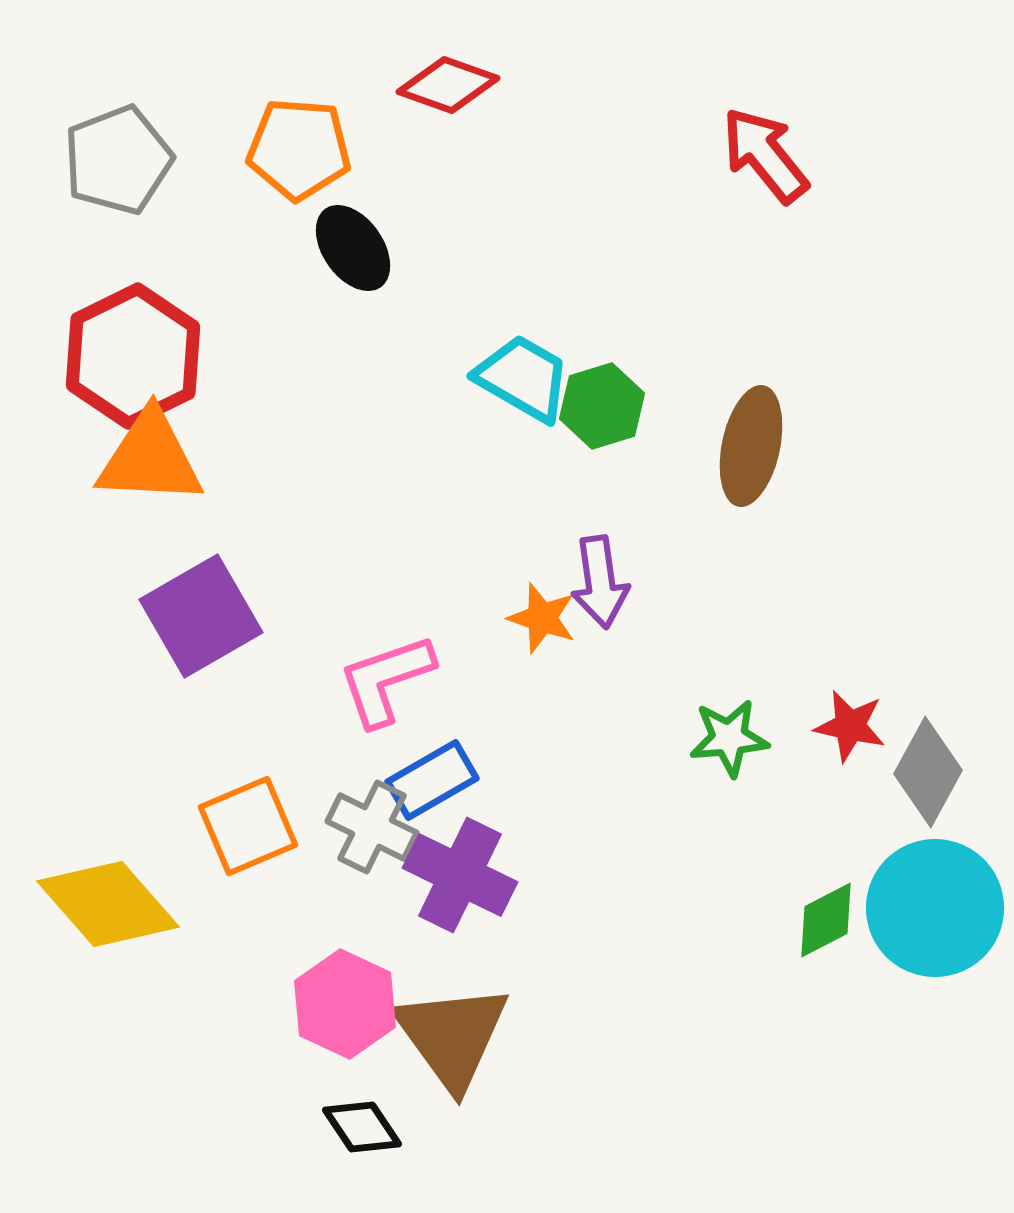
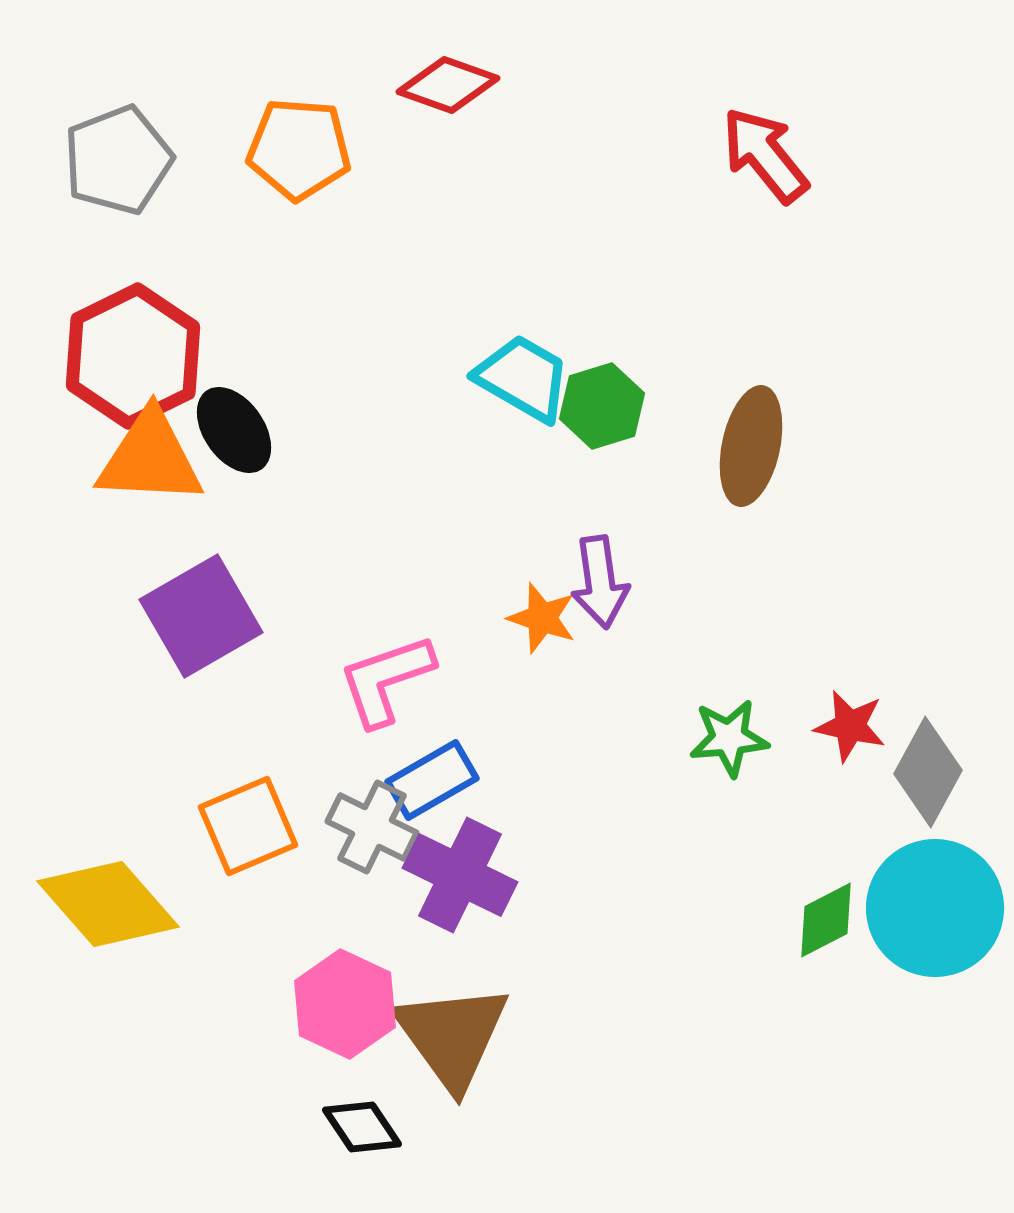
black ellipse: moved 119 px left, 182 px down
